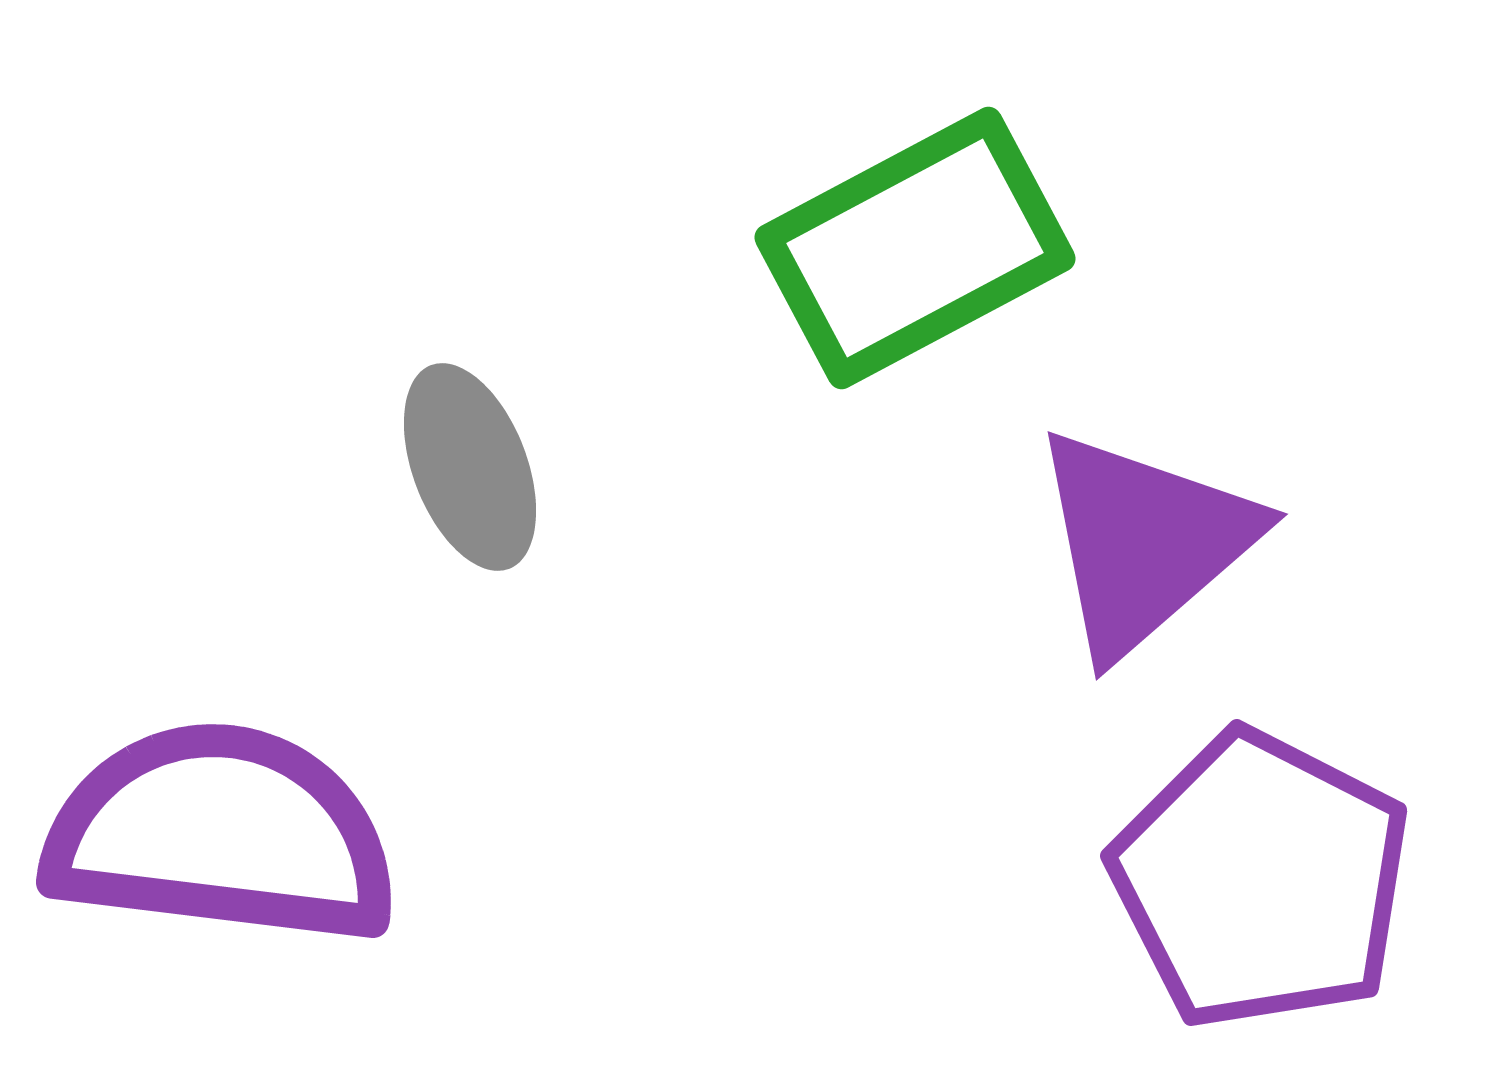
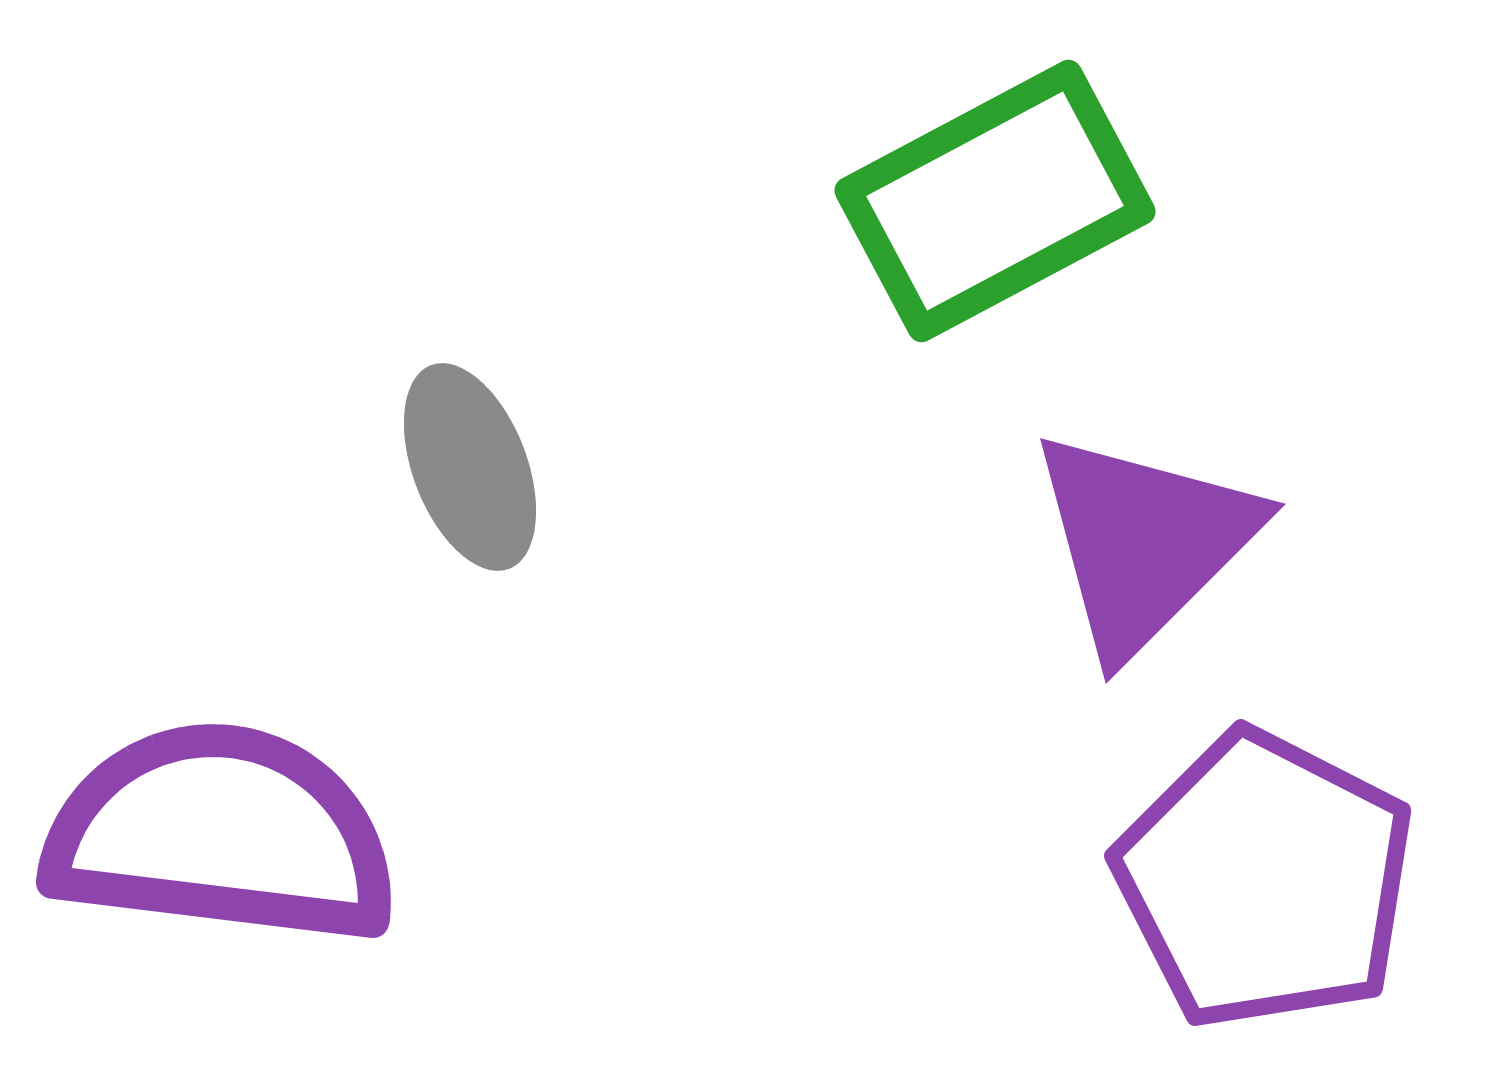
green rectangle: moved 80 px right, 47 px up
purple triangle: rotated 4 degrees counterclockwise
purple pentagon: moved 4 px right
